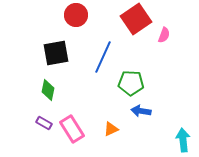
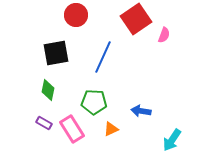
green pentagon: moved 37 px left, 19 px down
cyan arrow: moved 11 px left; rotated 140 degrees counterclockwise
